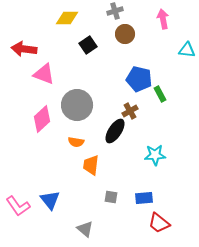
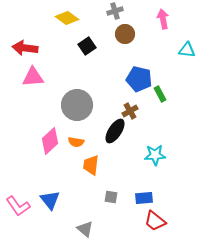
yellow diamond: rotated 35 degrees clockwise
black square: moved 1 px left, 1 px down
red arrow: moved 1 px right, 1 px up
pink triangle: moved 11 px left, 3 px down; rotated 25 degrees counterclockwise
pink diamond: moved 8 px right, 22 px down
red trapezoid: moved 4 px left, 2 px up
